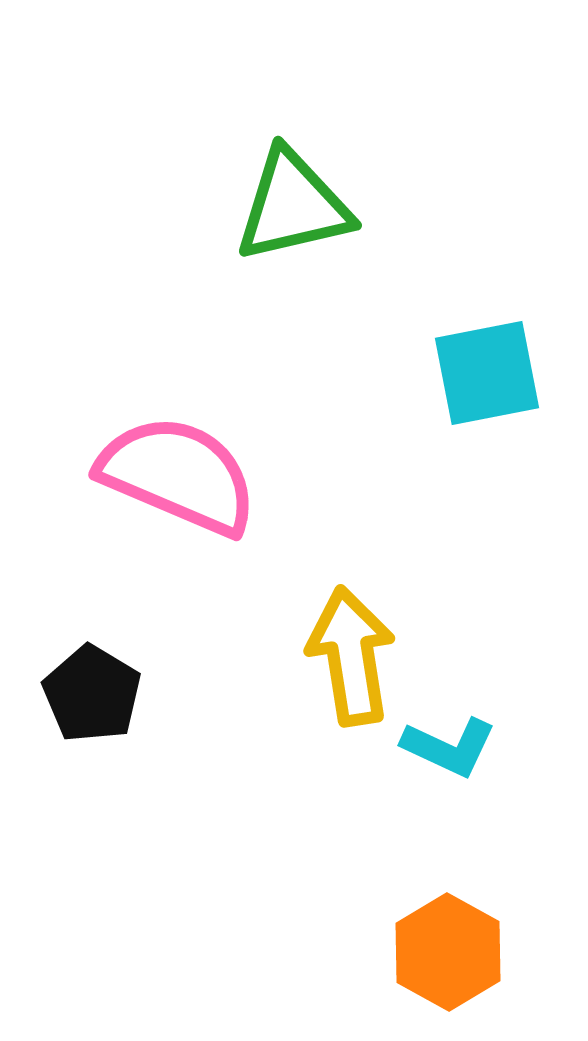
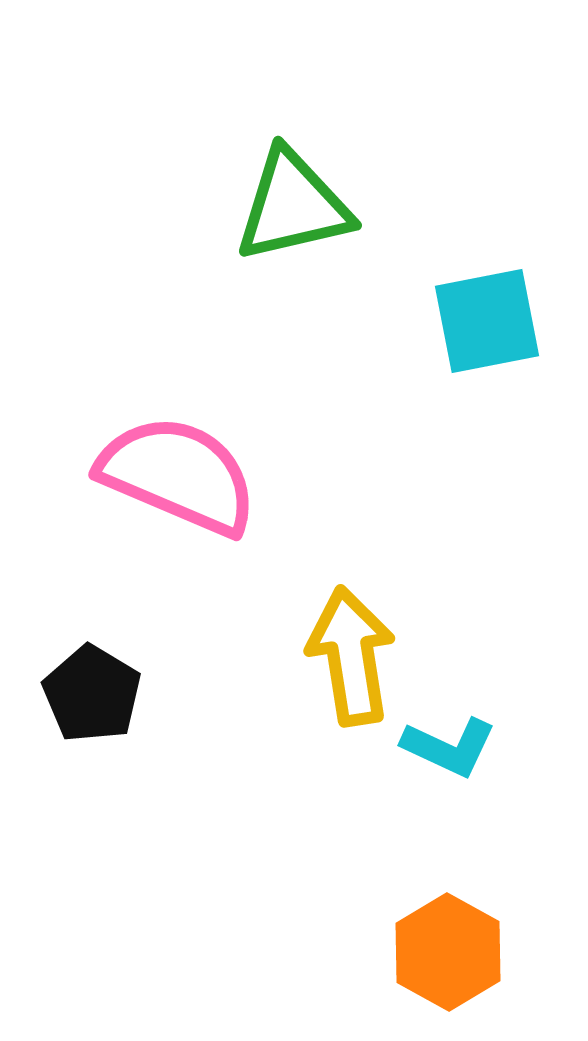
cyan square: moved 52 px up
